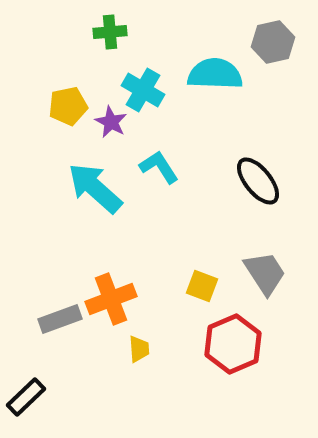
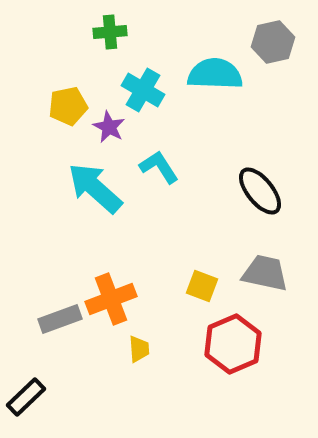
purple star: moved 2 px left, 5 px down
black ellipse: moved 2 px right, 10 px down
gray trapezoid: rotated 45 degrees counterclockwise
